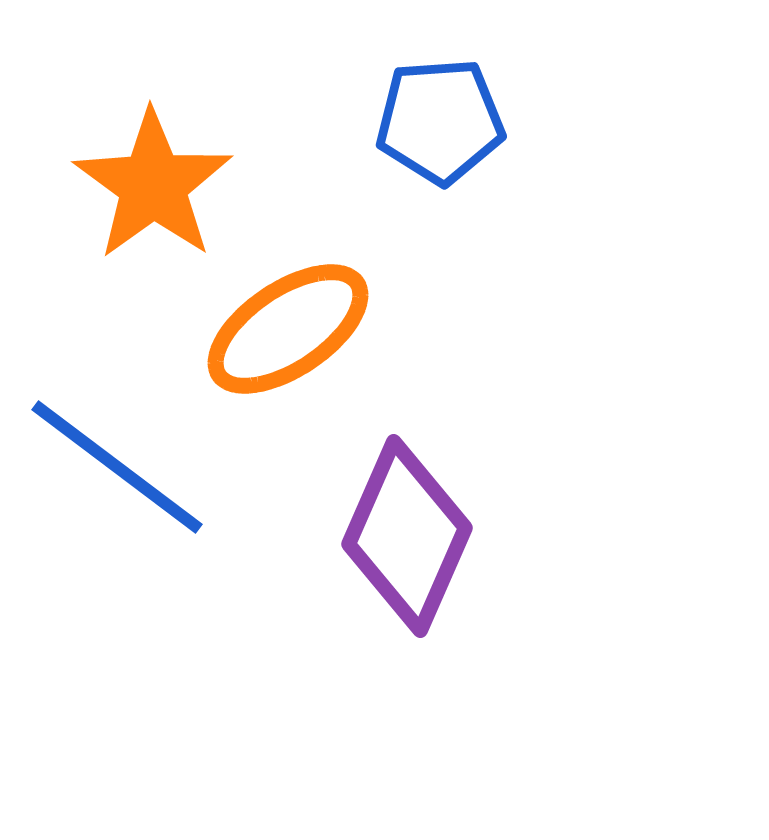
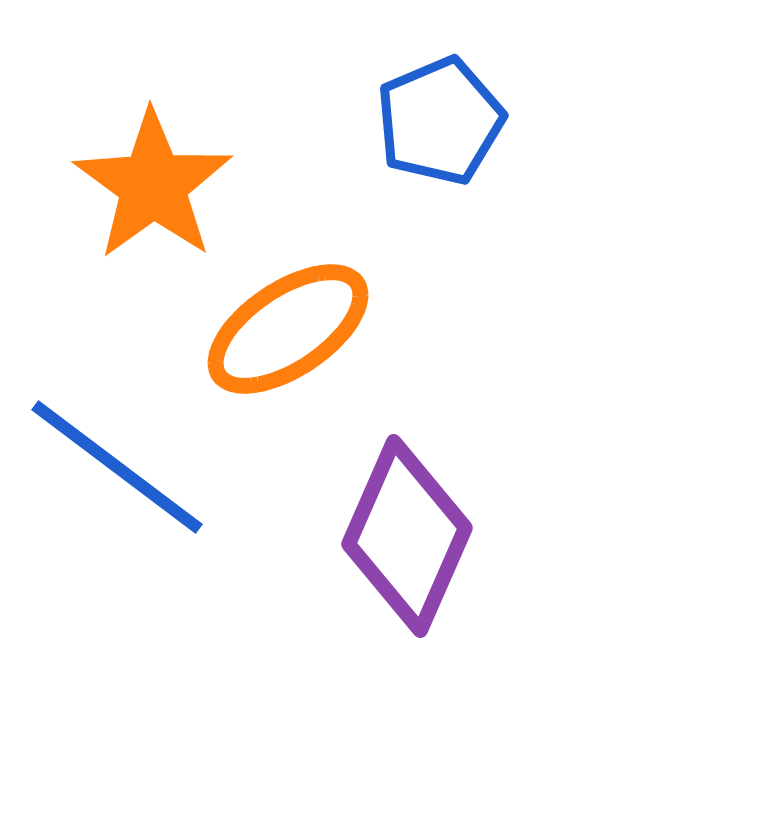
blue pentagon: rotated 19 degrees counterclockwise
